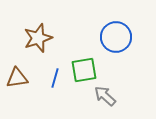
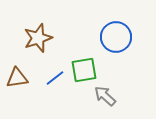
blue line: rotated 36 degrees clockwise
